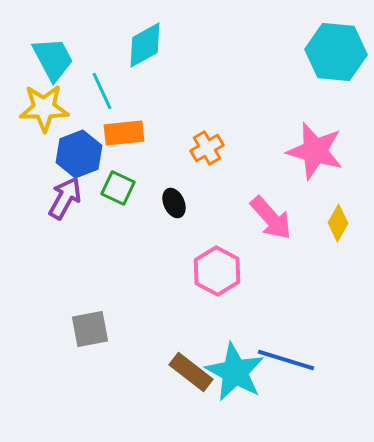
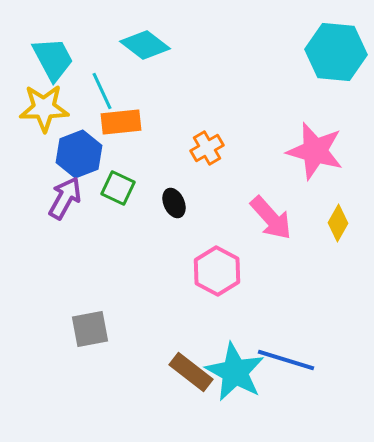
cyan diamond: rotated 66 degrees clockwise
orange rectangle: moved 3 px left, 11 px up
